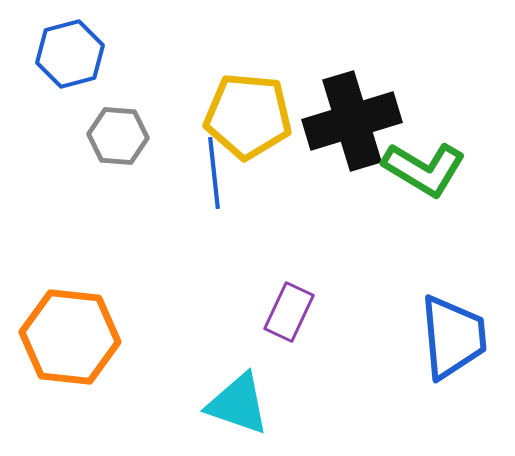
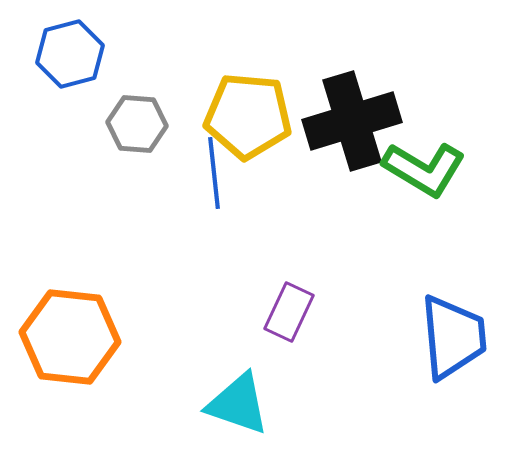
gray hexagon: moved 19 px right, 12 px up
